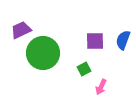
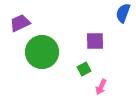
purple trapezoid: moved 1 px left, 7 px up
blue semicircle: moved 27 px up
green circle: moved 1 px left, 1 px up
